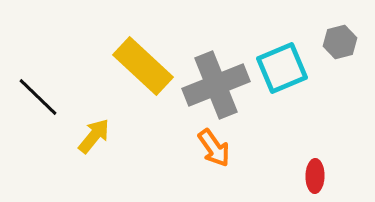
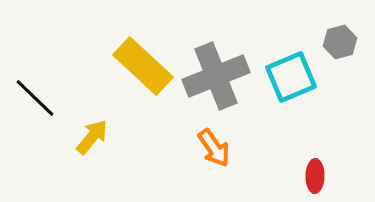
cyan square: moved 9 px right, 9 px down
gray cross: moved 9 px up
black line: moved 3 px left, 1 px down
yellow arrow: moved 2 px left, 1 px down
